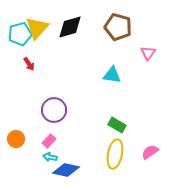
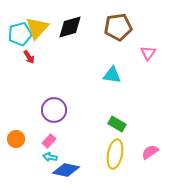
brown pentagon: rotated 24 degrees counterclockwise
red arrow: moved 7 px up
green rectangle: moved 1 px up
